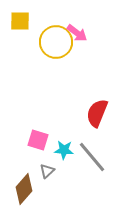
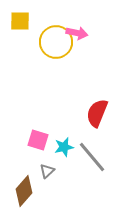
pink arrow: rotated 25 degrees counterclockwise
cyan star: moved 3 px up; rotated 18 degrees counterclockwise
brown diamond: moved 2 px down
